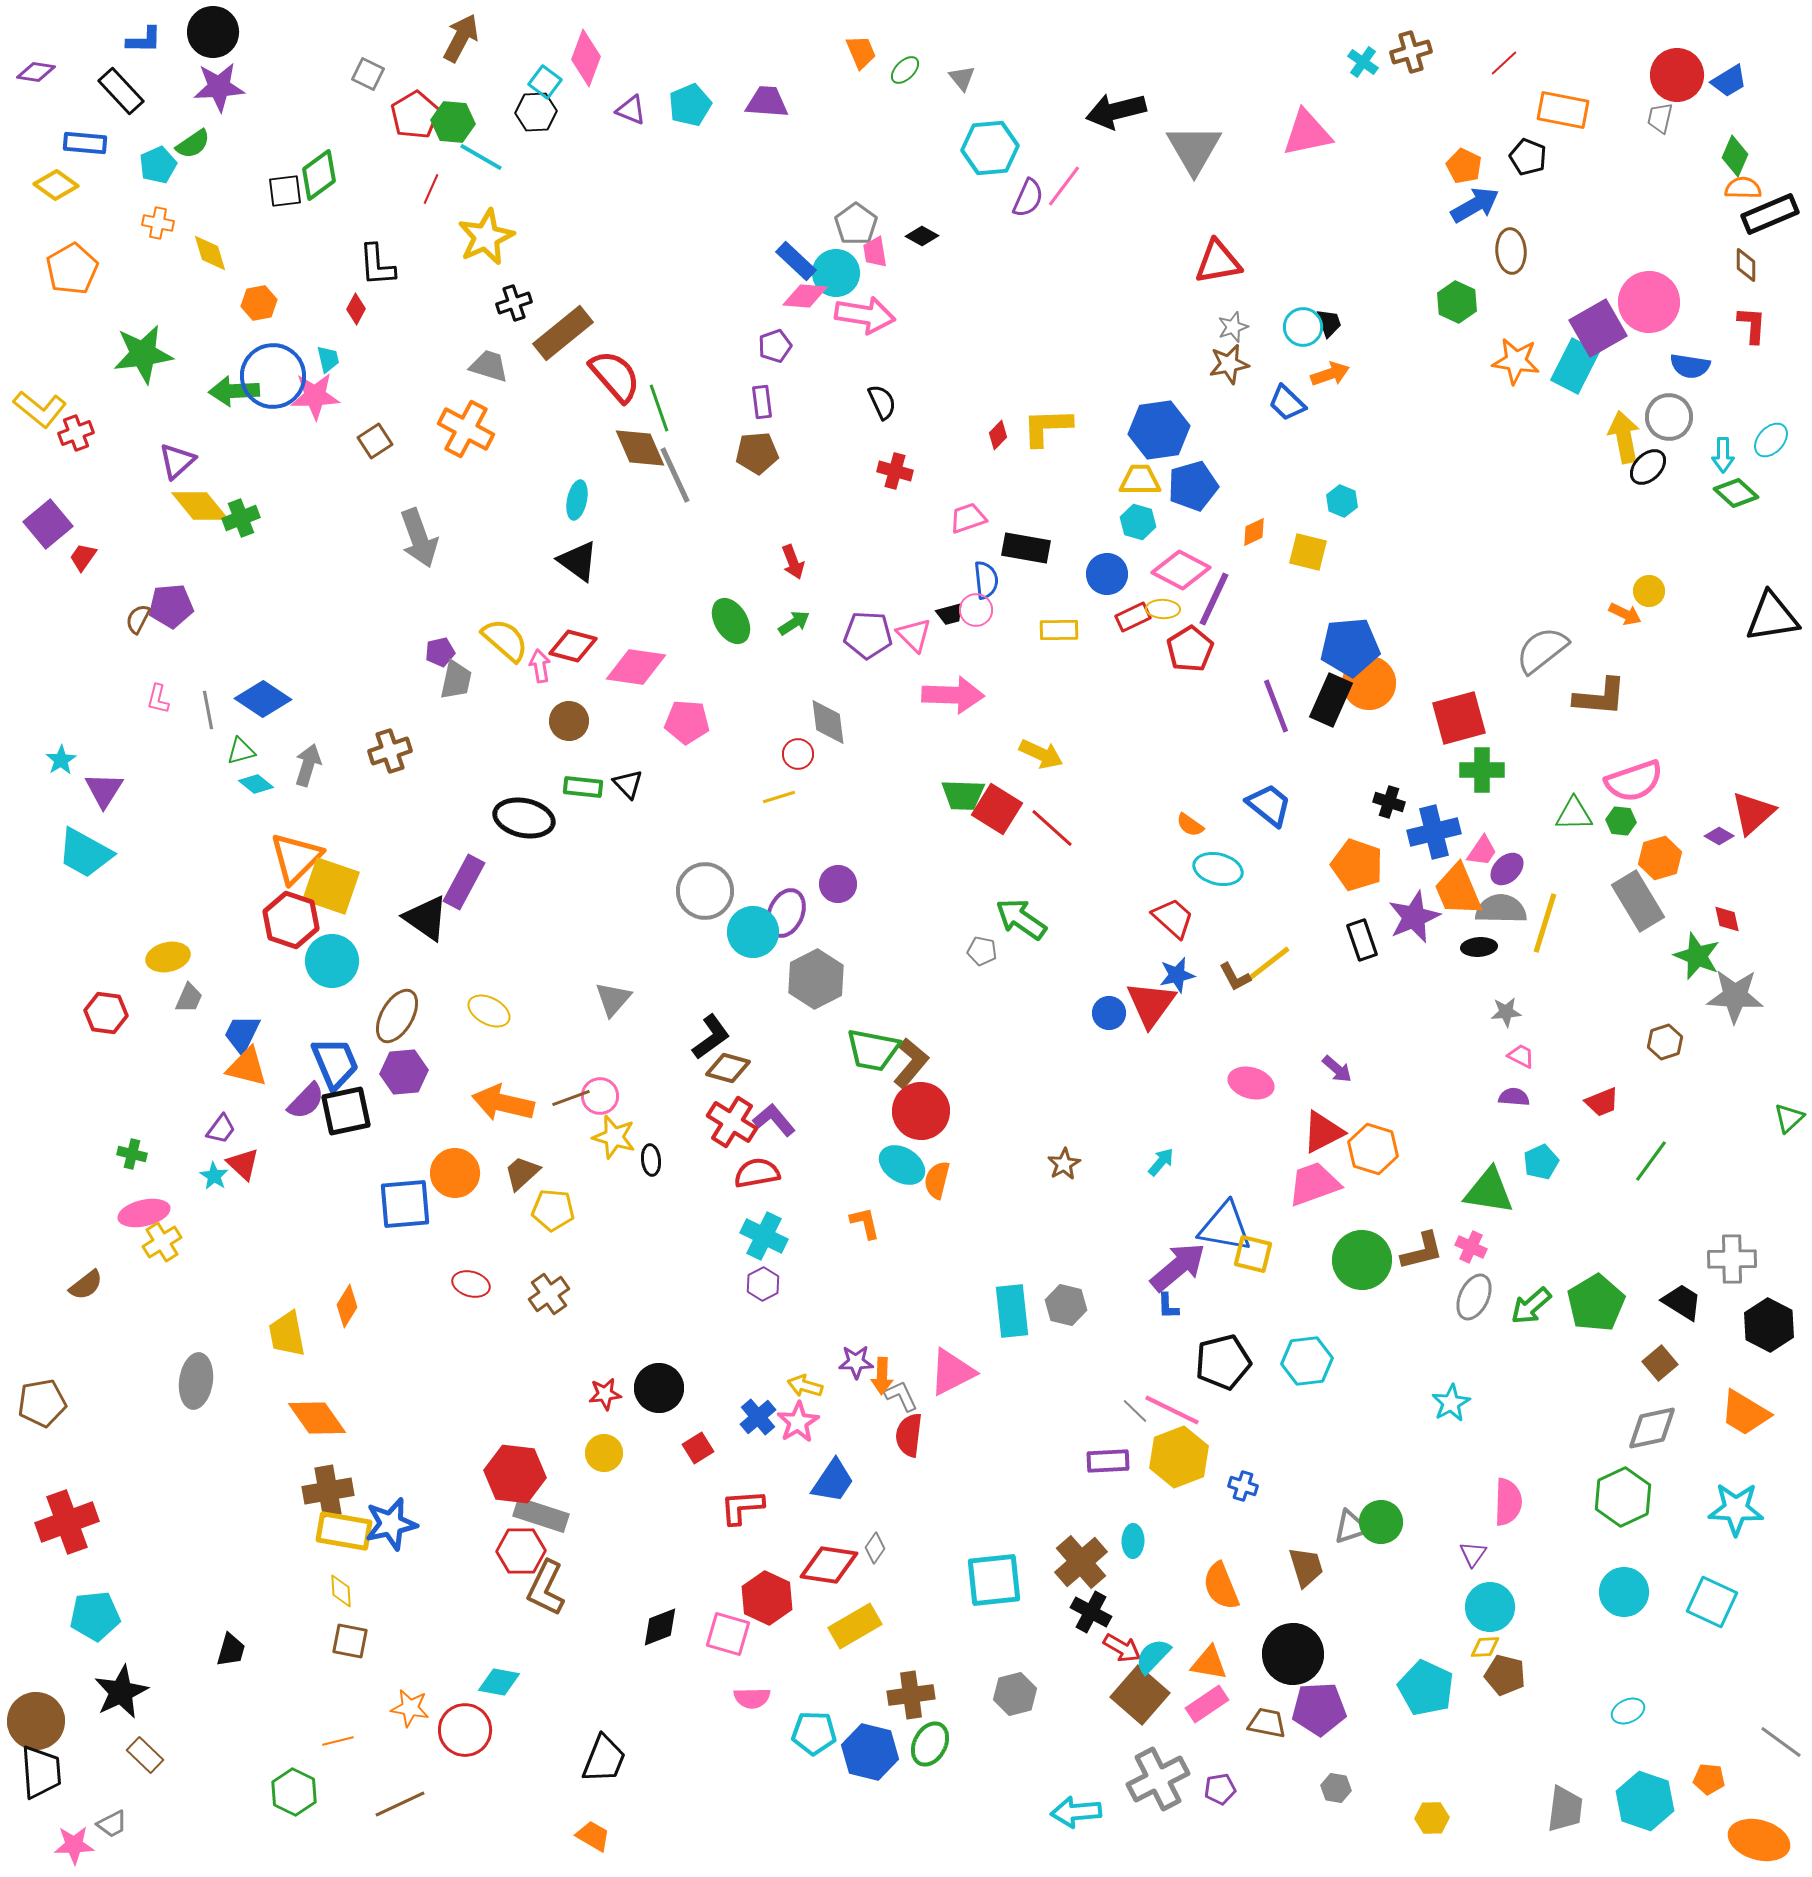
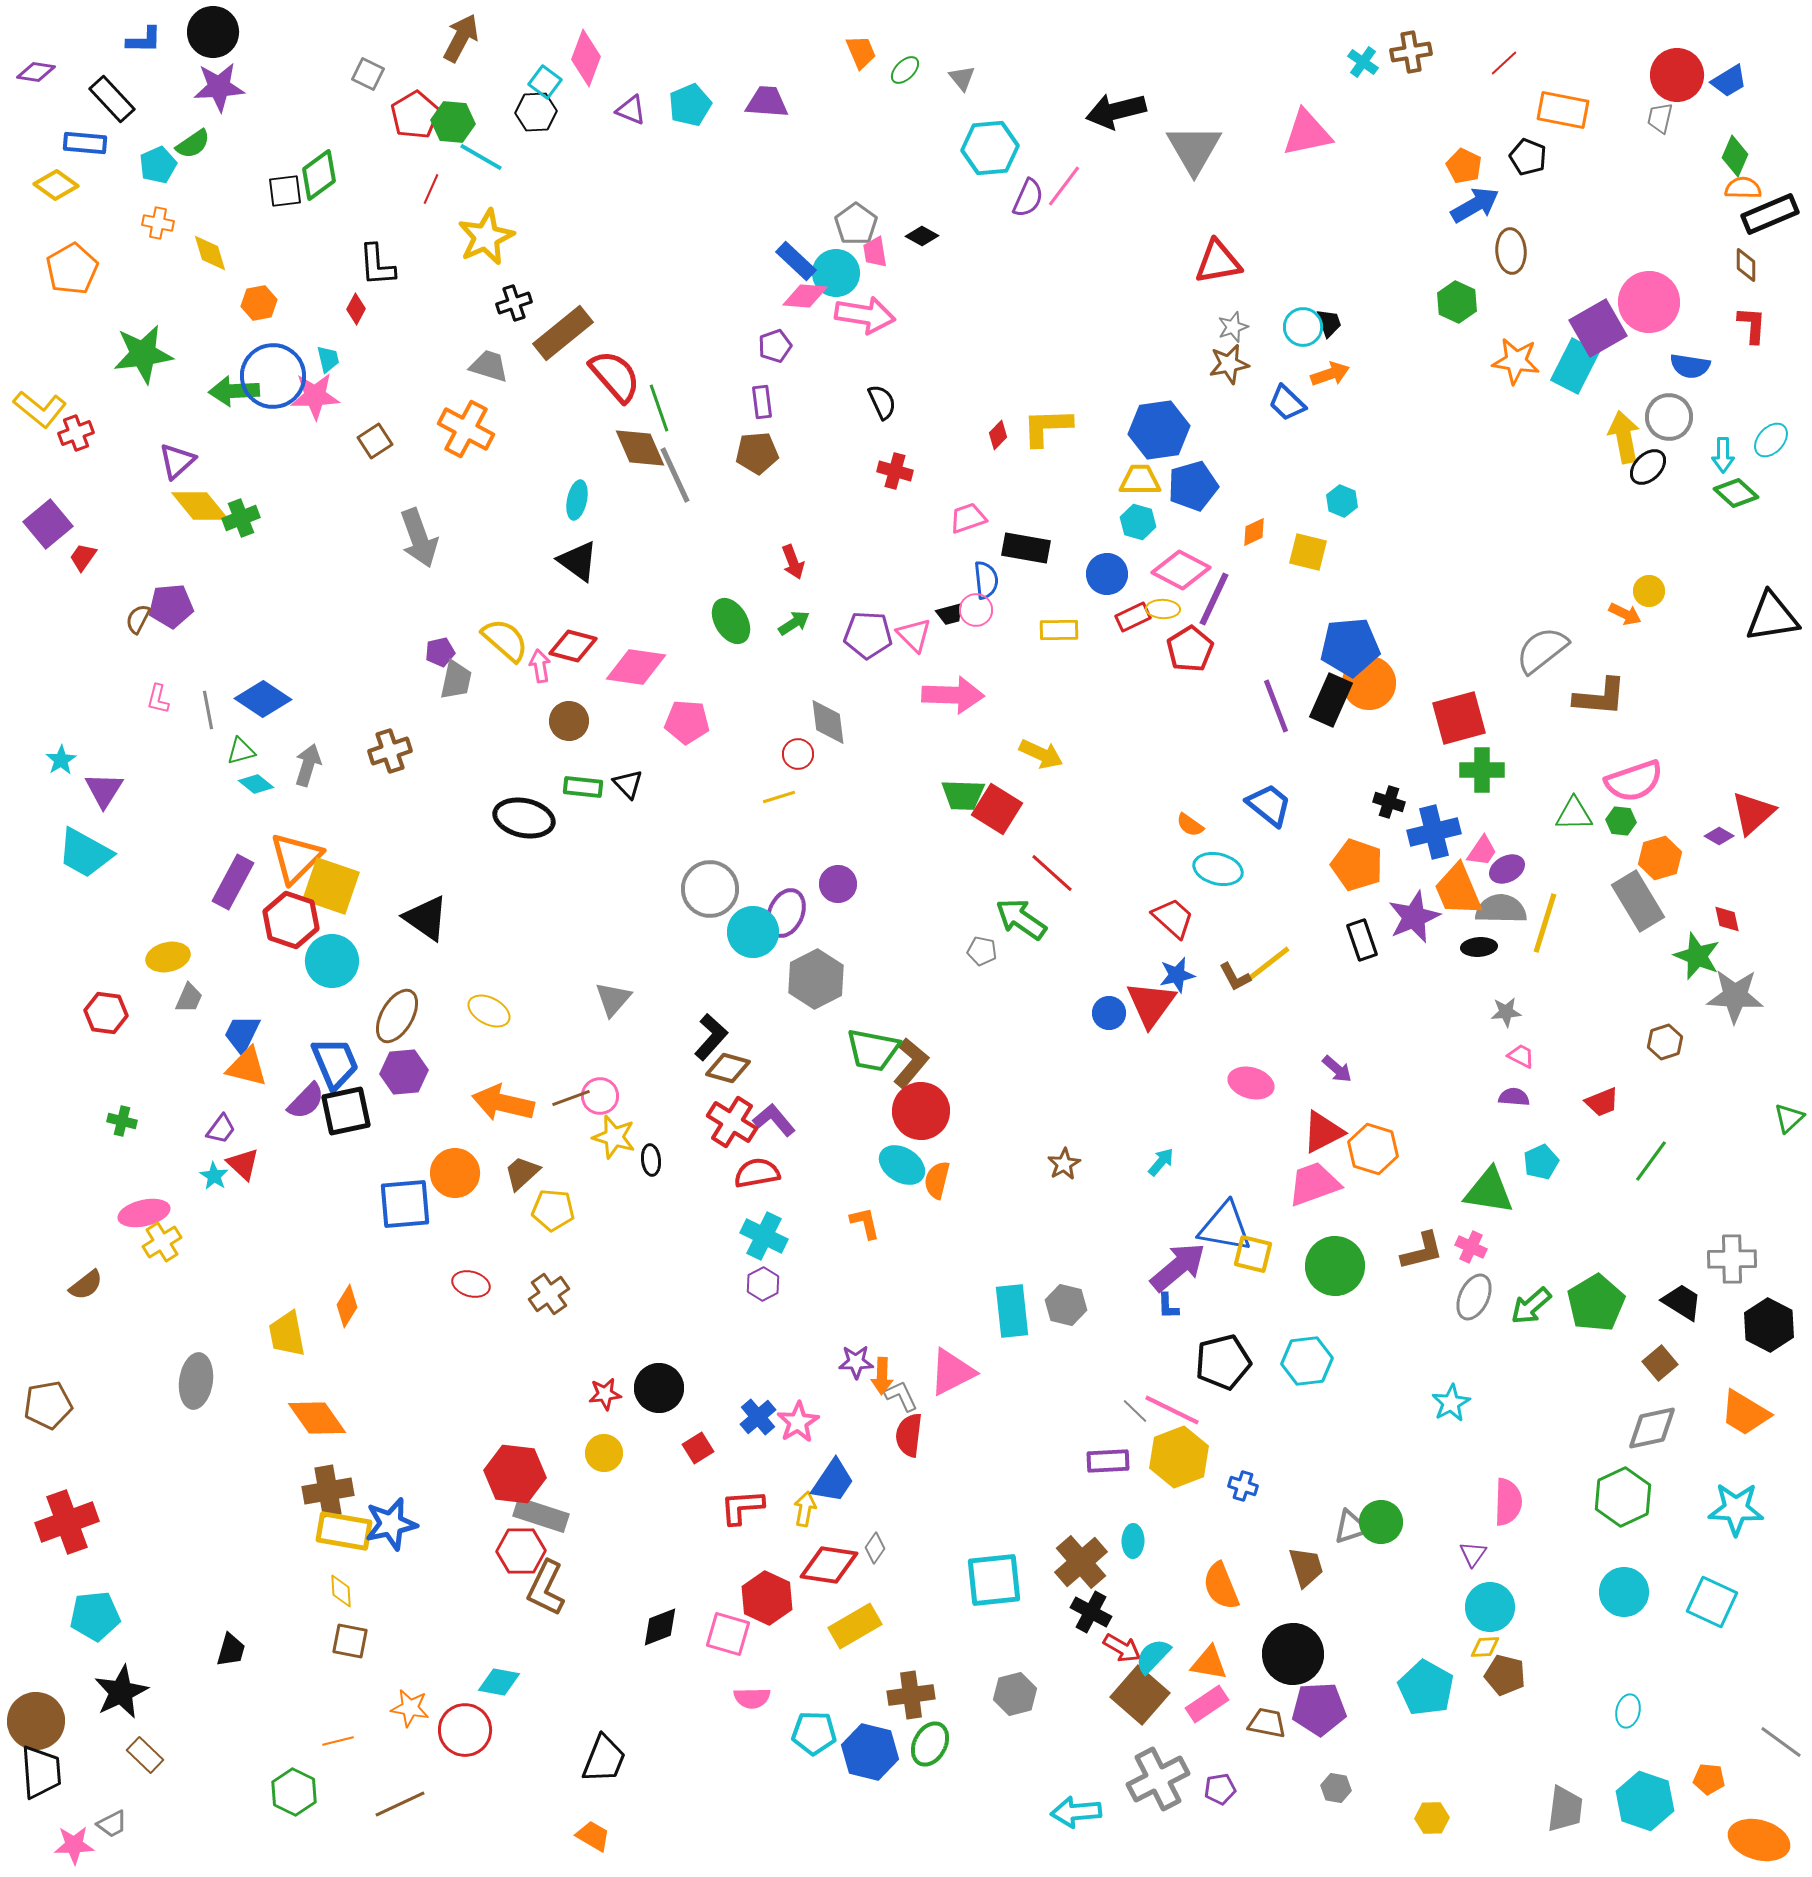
brown cross at (1411, 52): rotated 6 degrees clockwise
black rectangle at (121, 91): moved 9 px left, 8 px down
red line at (1052, 828): moved 45 px down
purple ellipse at (1507, 869): rotated 16 degrees clockwise
purple rectangle at (464, 882): moved 231 px left
gray circle at (705, 891): moved 5 px right, 2 px up
black L-shape at (711, 1037): rotated 12 degrees counterclockwise
green cross at (132, 1154): moved 10 px left, 33 px up
green circle at (1362, 1260): moved 27 px left, 6 px down
yellow arrow at (805, 1386): moved 123 px down; rotated 84 degrees clockwise
brown pentagon at (42, 1403): moved 6 px right, 2 px down
cyan pentagon at (1426, 1688): rotated 4 degrees clockwise
cyan ellipse at (1628, 1711): rotated 52 degrees counterclockwise
